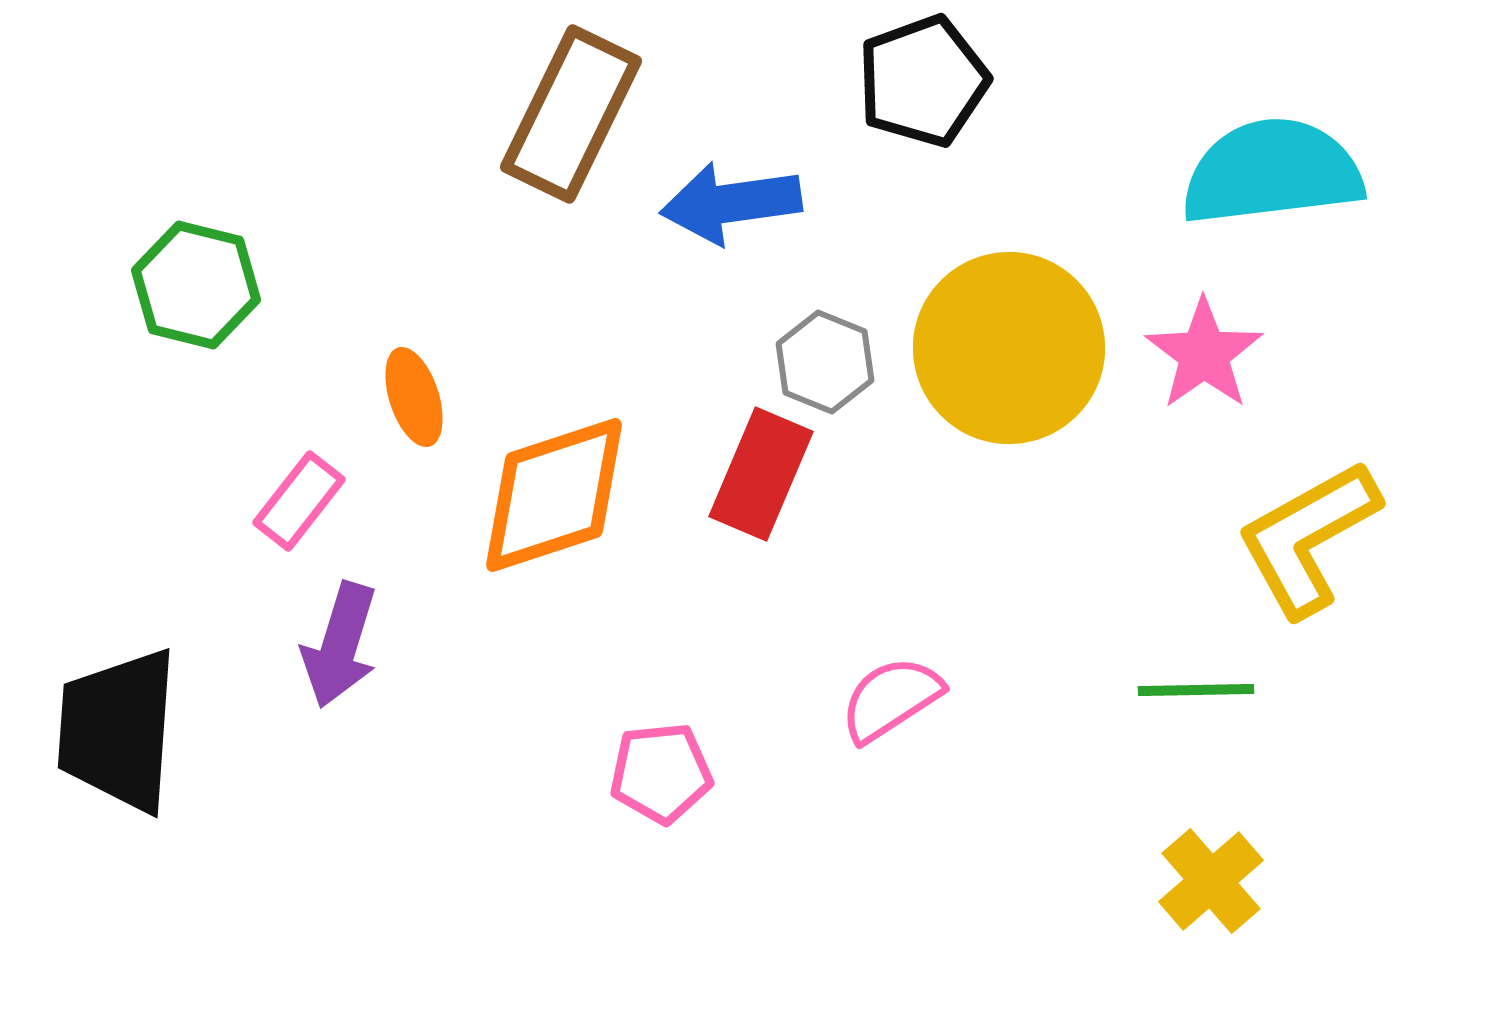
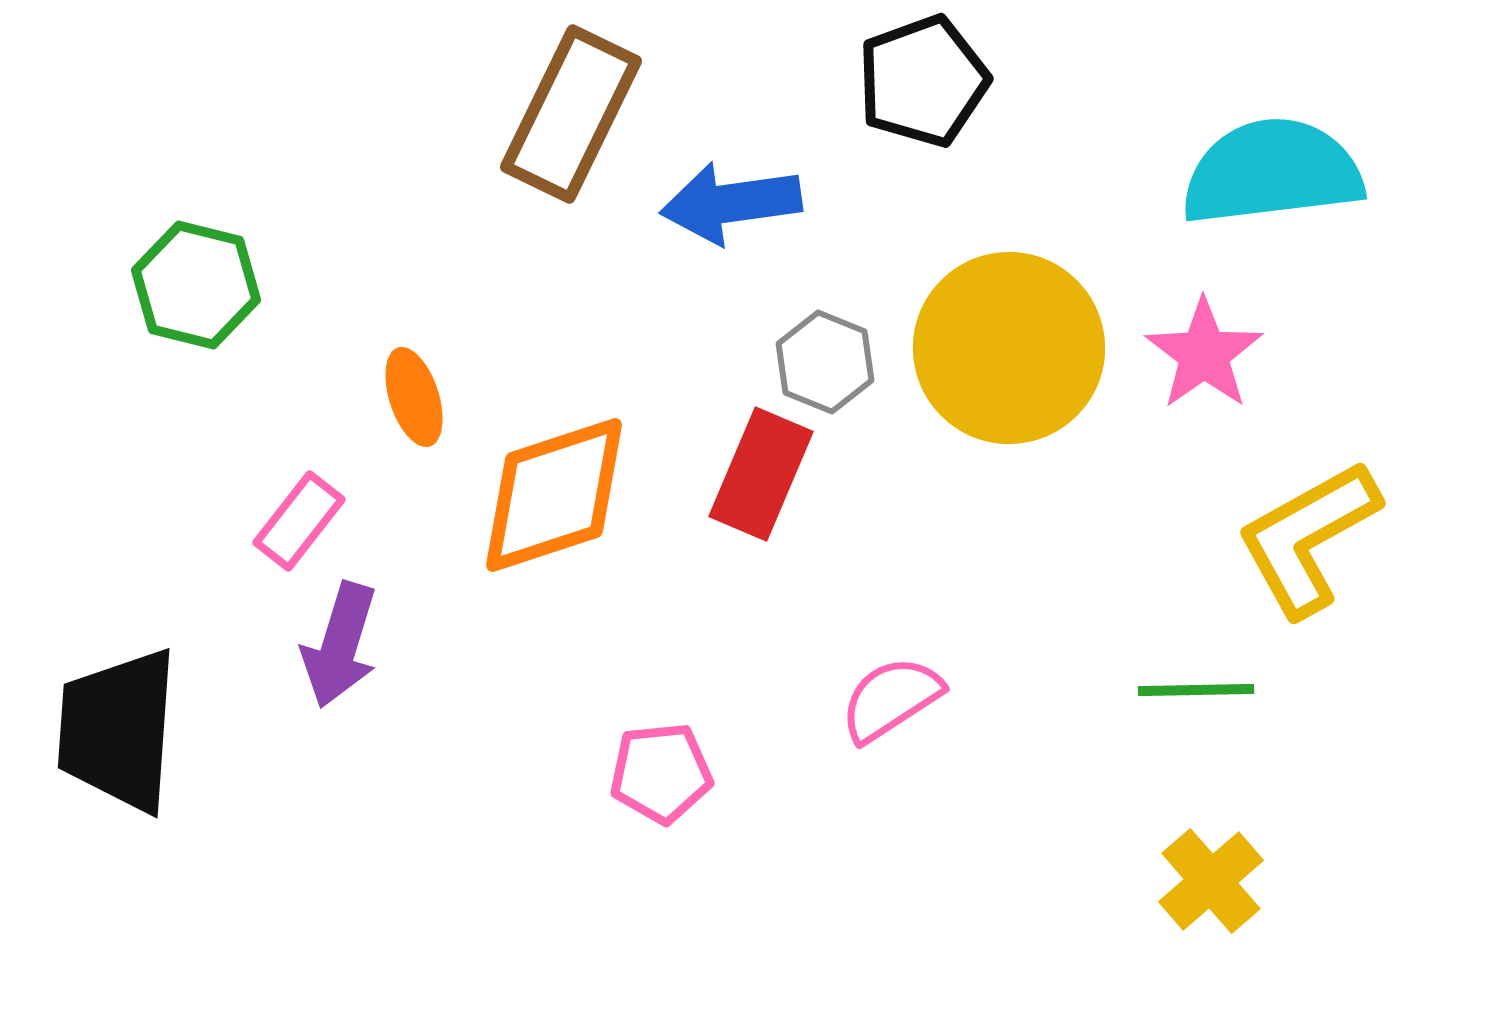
pink rectangle: moved 20 px down
